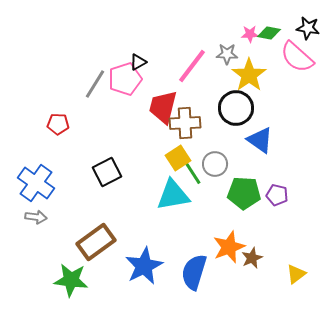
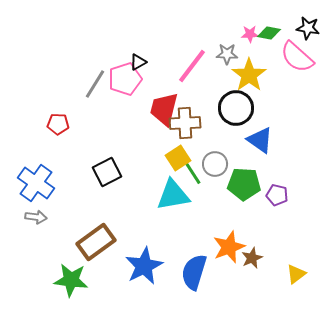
red trapezoid: moved 1 px right, 2 px down
green pentagon: moved 9 px up
